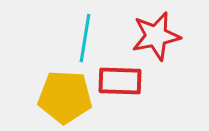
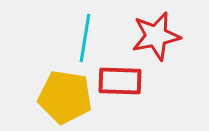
yellow pentagon: rotated 6 degrees clockwise
